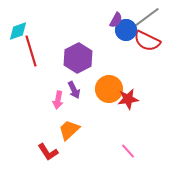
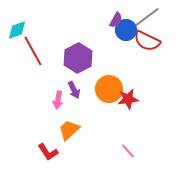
cyan diamond: moved 1 px left, 1 px up
red line: moved 2 px right; rotated 12 degrees counterclockwise
